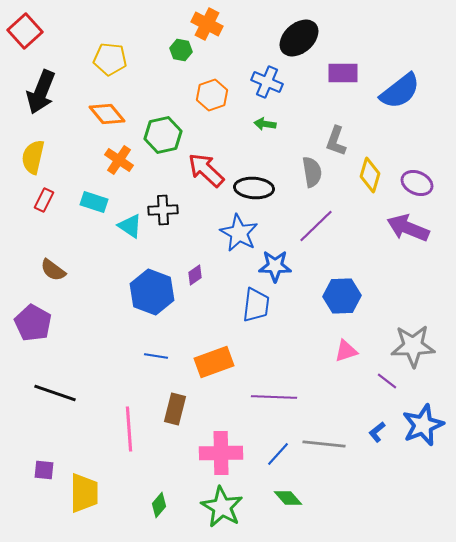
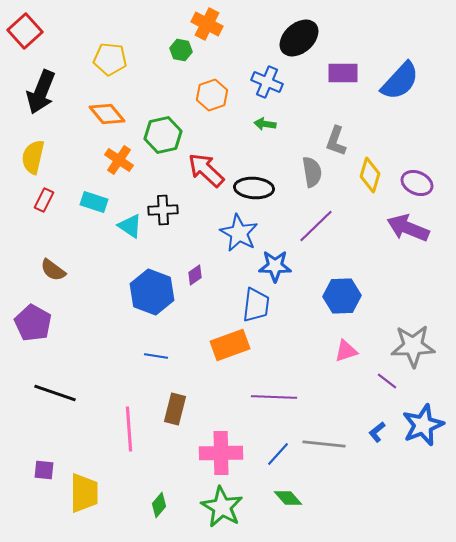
blue semicircle at (400, 91): moved 10 px up; rotated 9 degrees counterclockwise
orange rectangle at (214, 362): moved 16 px right, 17 px up
